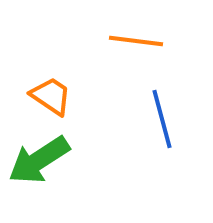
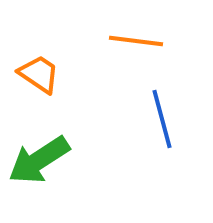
orange trapezoid: moved 12 px left, 22 px up
